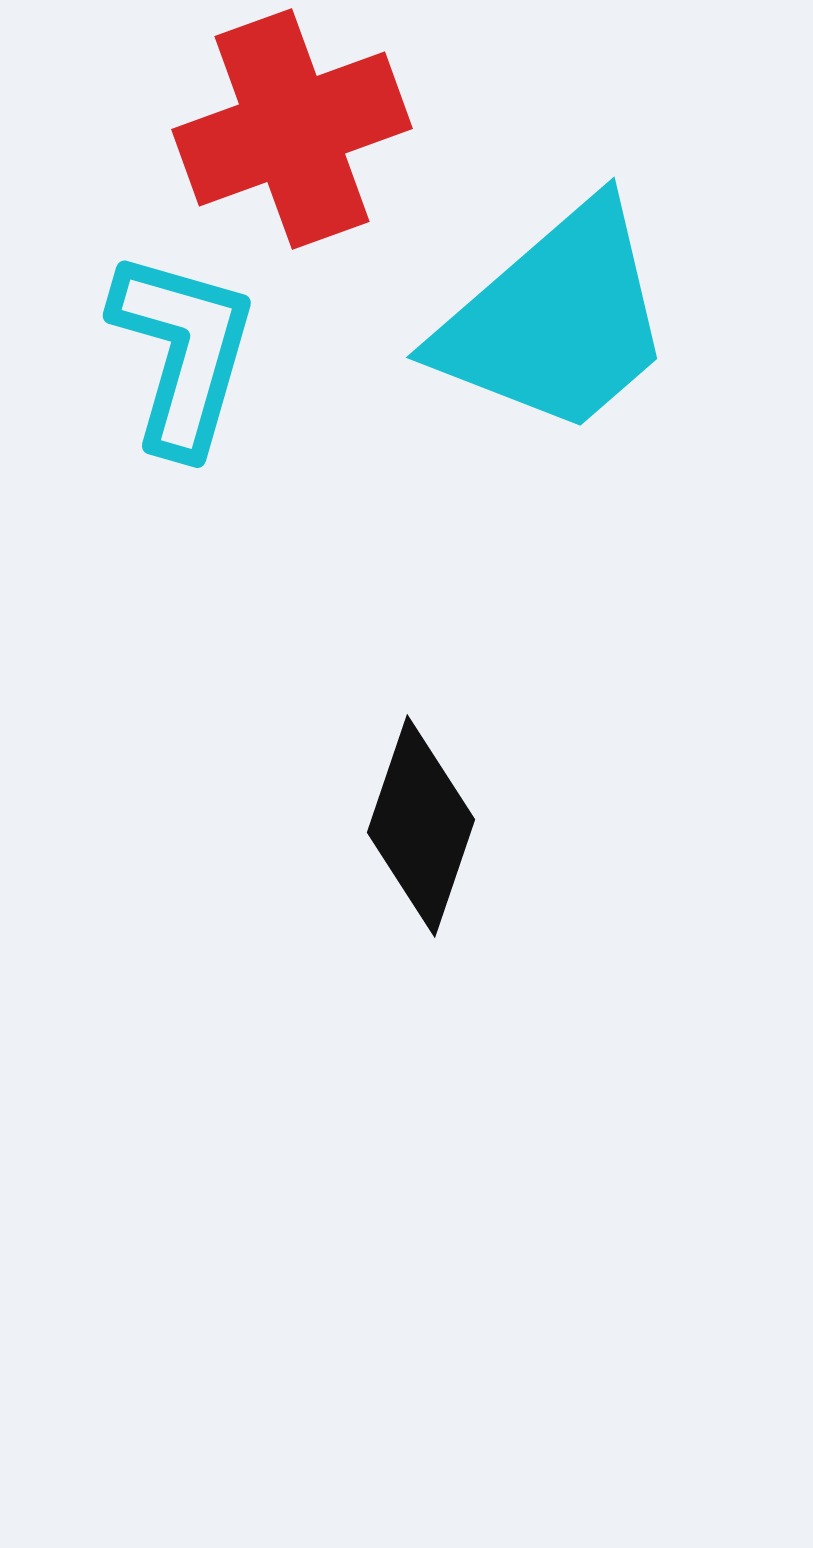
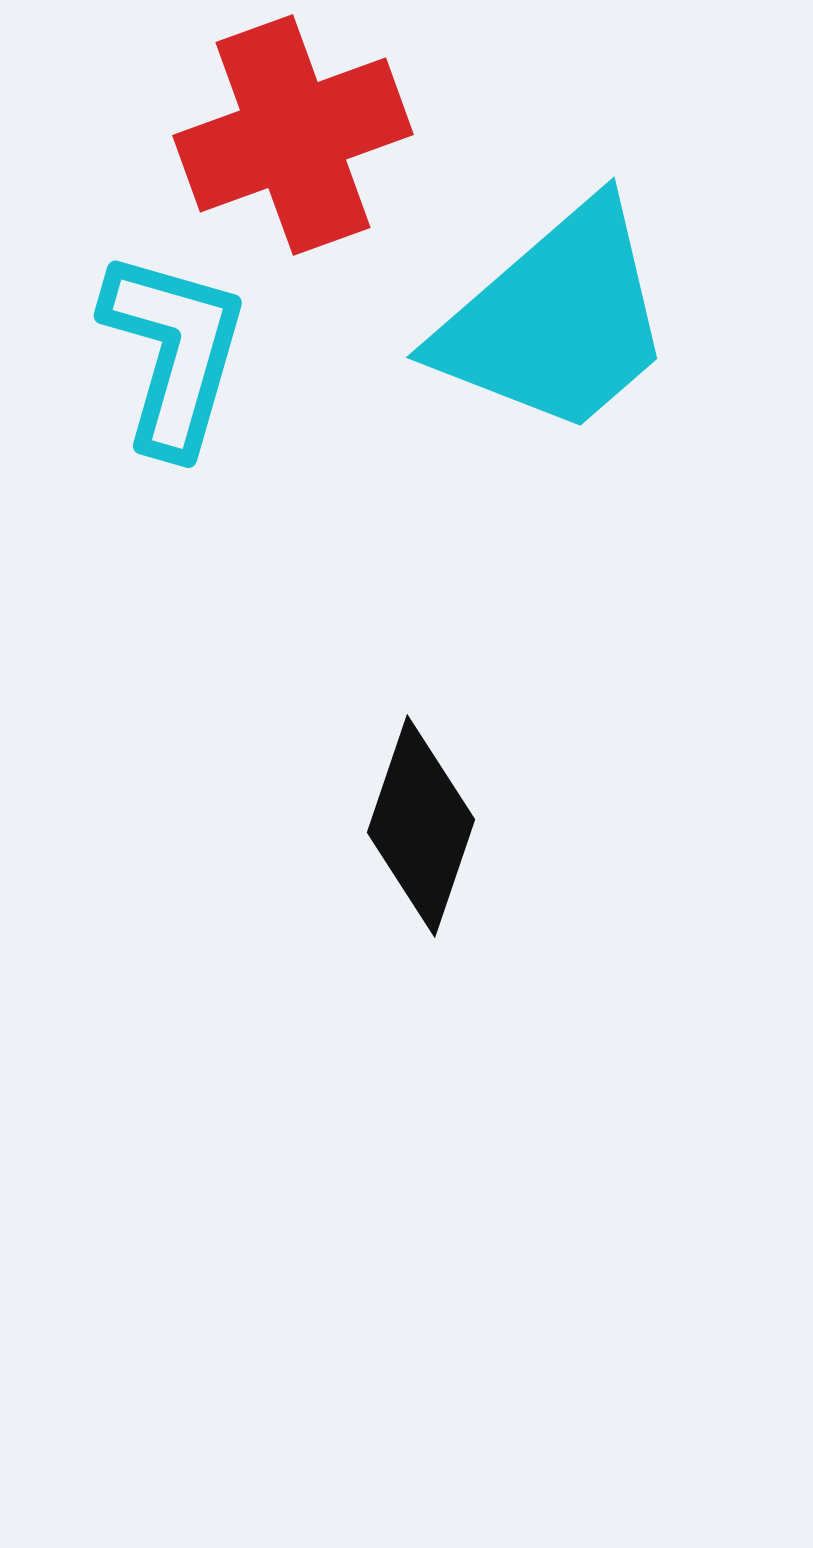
red cross: moved 1 px right, 6 px down
cyan L-shape: moved 9 px left
